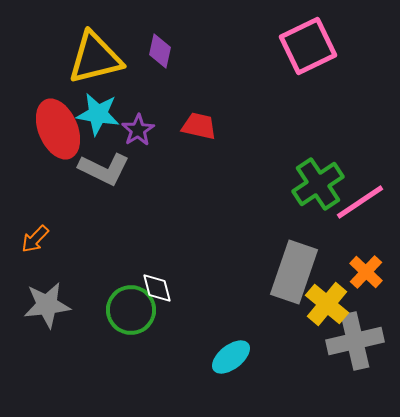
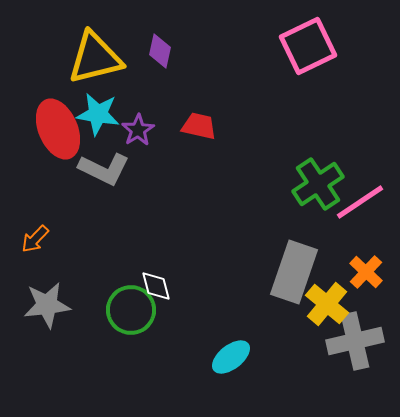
white diamond: moved 1 px left, 2 px up
